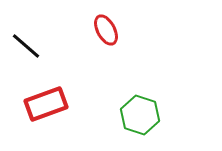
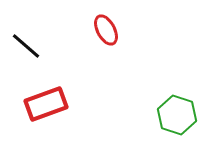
green hexagon: moved 37 px right
